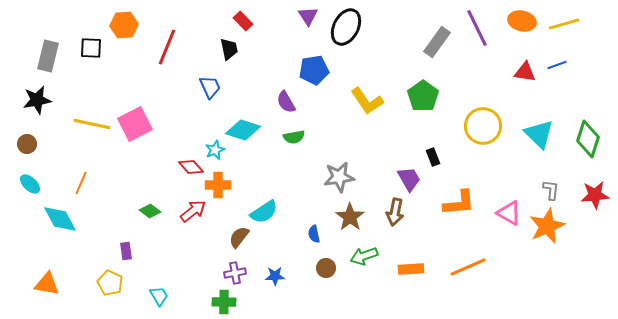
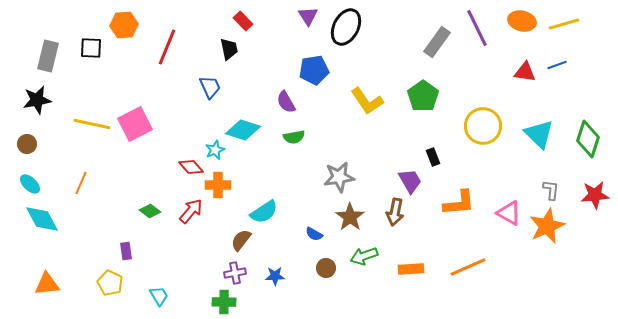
purple trapezoid at (409, 179): moved 1 px right, 2 px down
red arrow at (193, 211): moved 2 px left; rotated 12 degrees counterclockwise
cyan diamond at (60, 219): moved 18 px left
blue semicircle at (314, 234): rotated 48 degrees counterclockwise
brown semicircle at (239, 237): moved 2 px right, 3 px down
orange triangle at (47, 284): rotated 16 degrees counterclockwise
